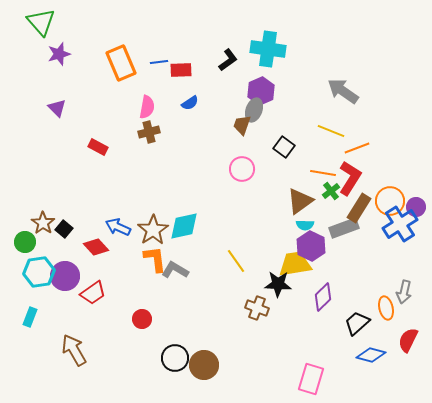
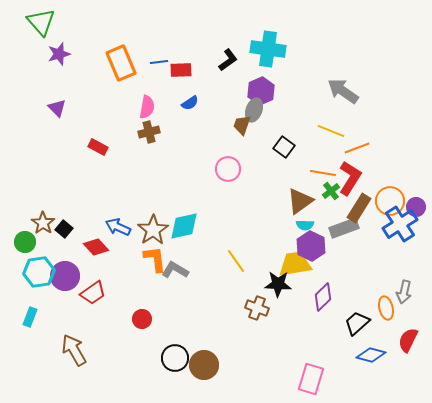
pink circle at (242, 169): moved 14 px left
